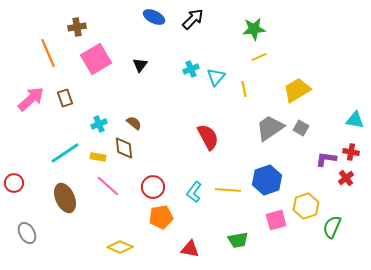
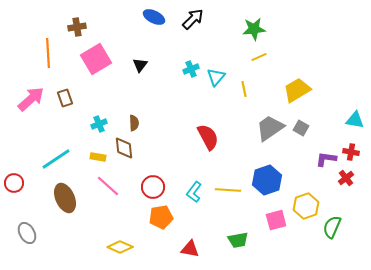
orange line at (48, 53): rotated 20 degrees clockwise
brown semicircle at (134, 123): rotated 49 degrees clockwise
cyan line at (65, 153): moved 9 px left, 6 px down
